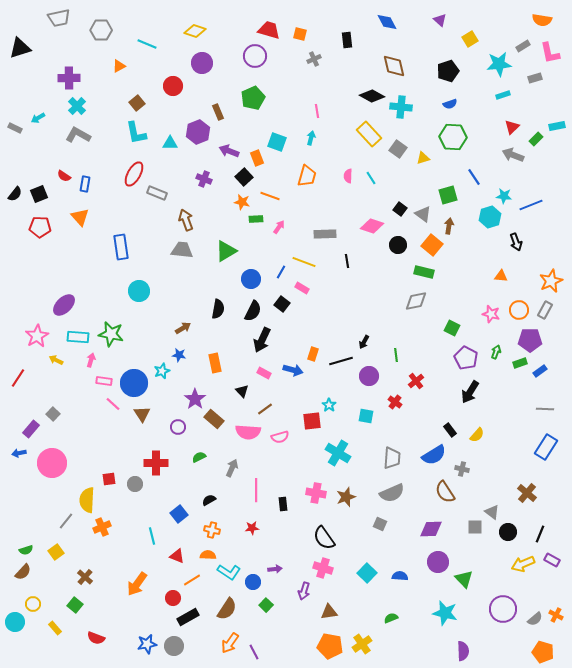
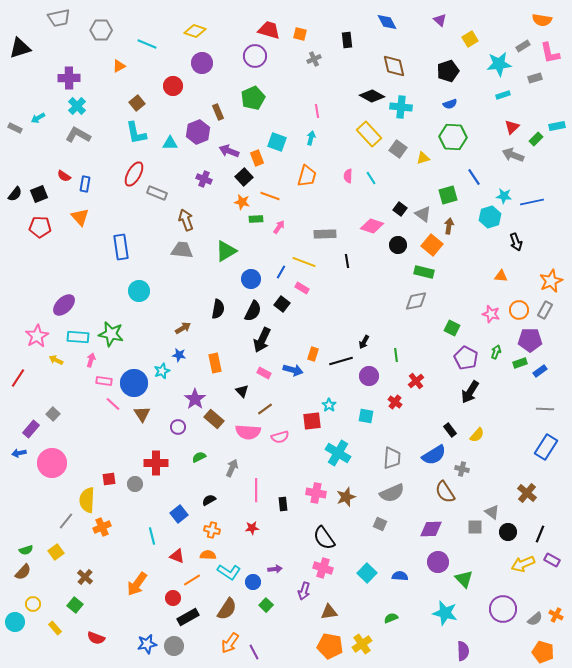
blue line at (531, 205): moved 1 px right, 3 px up; rotated 10 degrees clockwise
